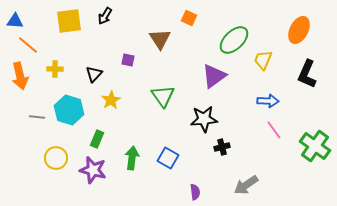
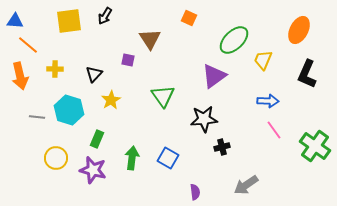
brown triangle: moved 10 px left
